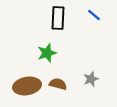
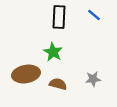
black rectangle: moved 1 px right, 1 px up
green star: moved 6 px right, 1 px up; rotated 24 degrees counterclockwise
gray star: moved 2 px right; rotated 14 degrees clockwise
brown ellipse: moved 1 px left, 12 px up
